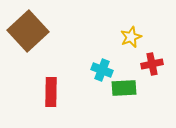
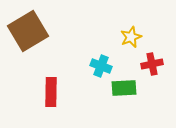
brown square: rotated 12 degrees clockwise
cyan cross: moved 1 px left, 4 px up
